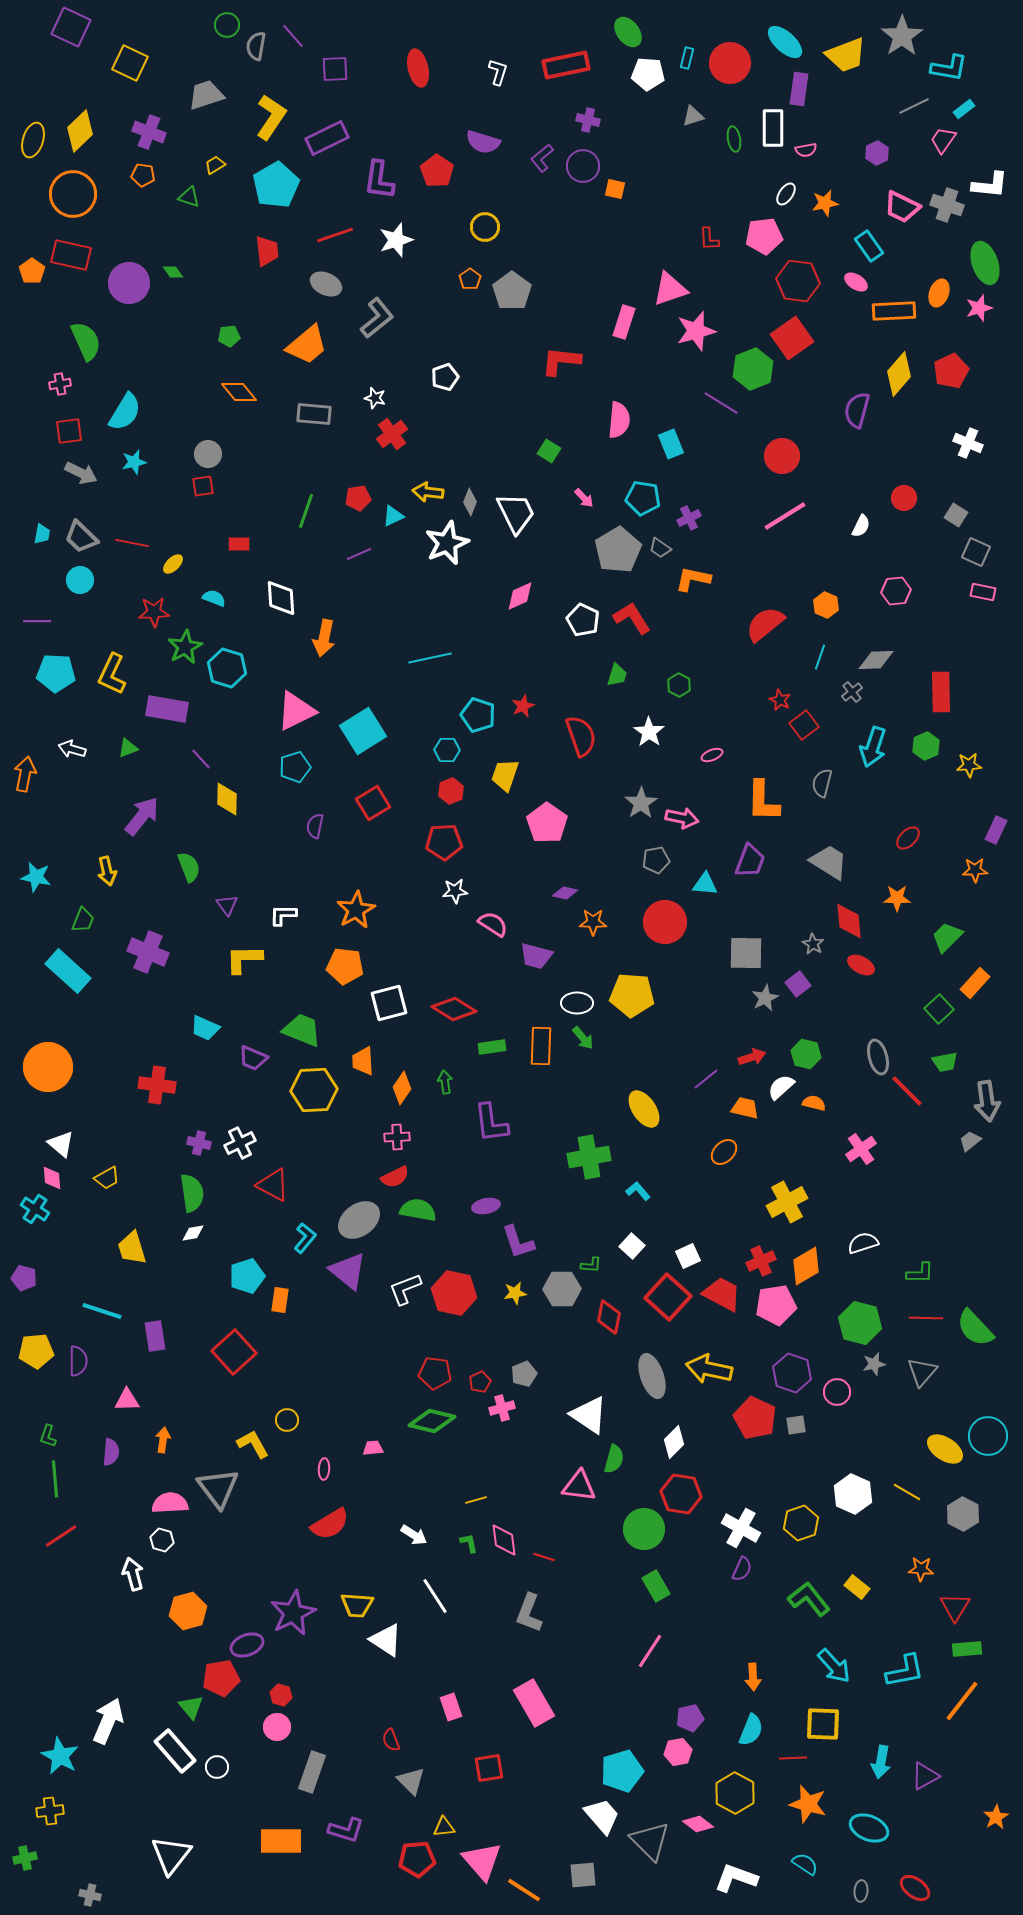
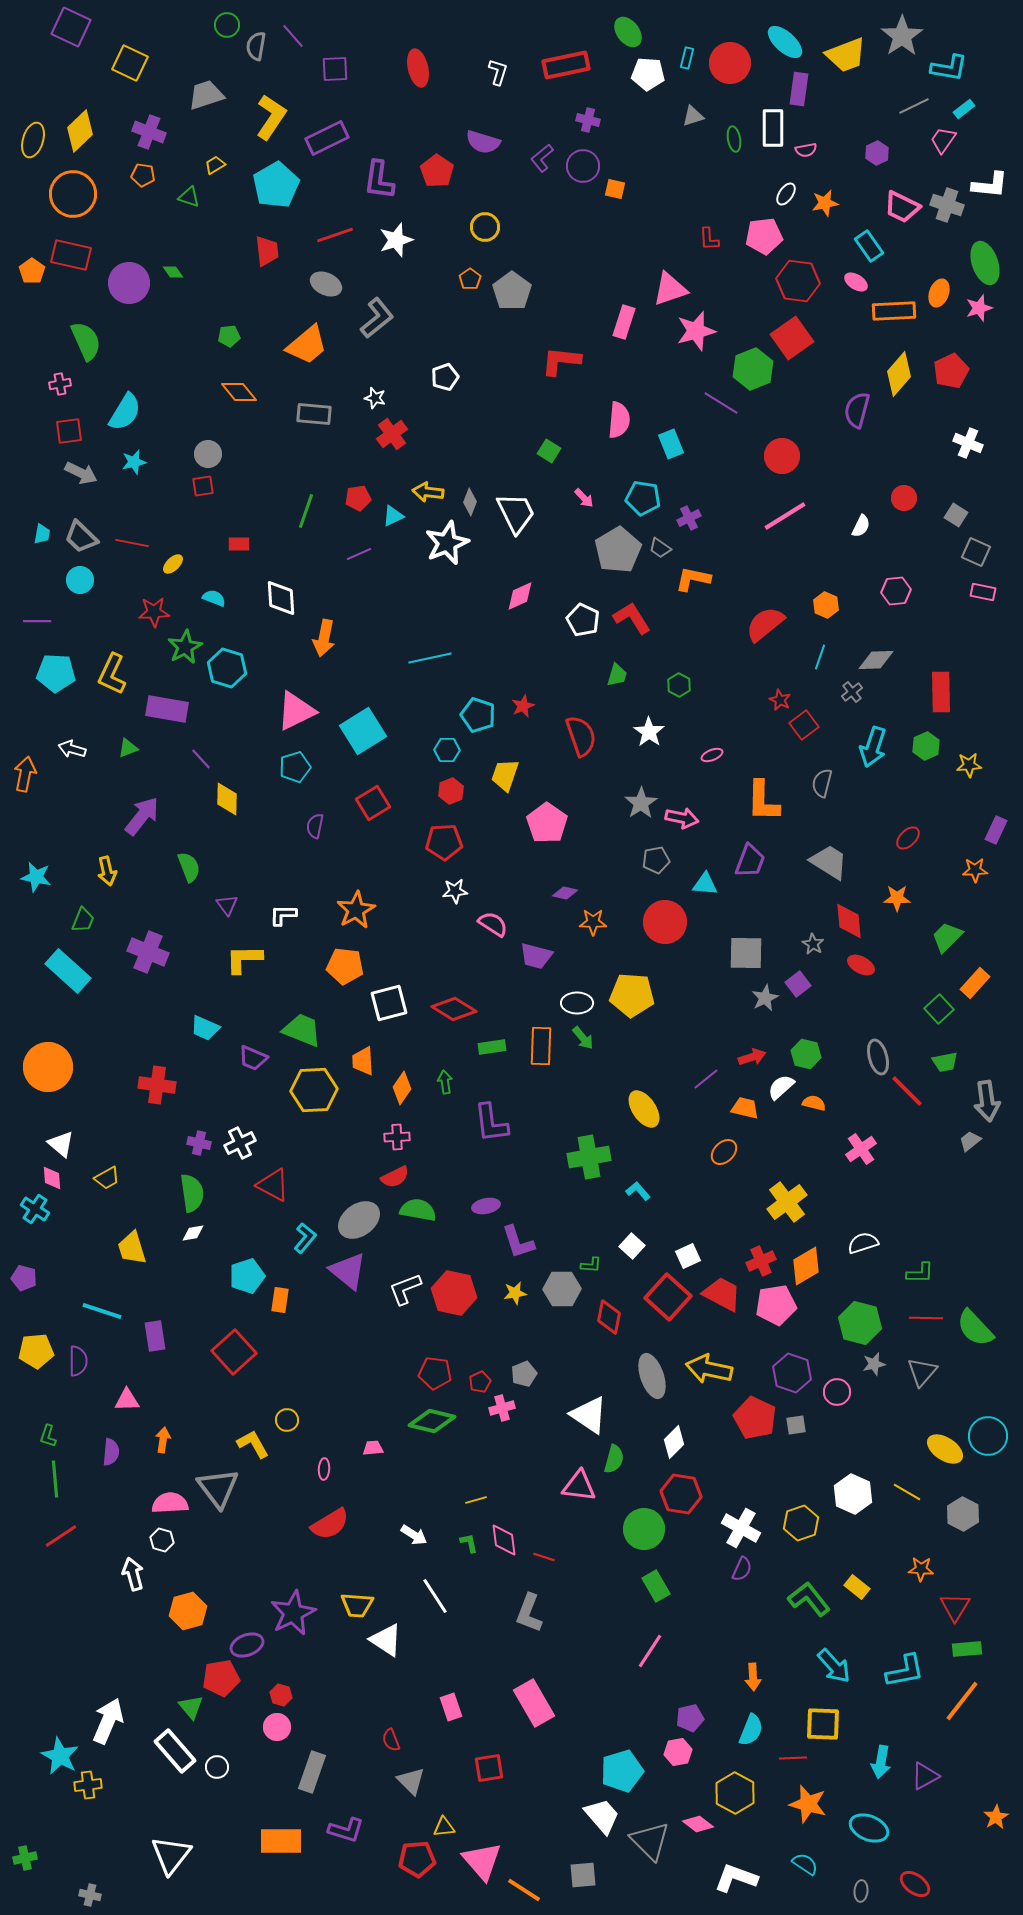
yellow cross at (787, 1202): rotated 9 degrees counterclockwise
yellow cross at (50, 1811): moved 38 px right, 26 px up
red ellipse at (915, 1888): moved 4 px up
